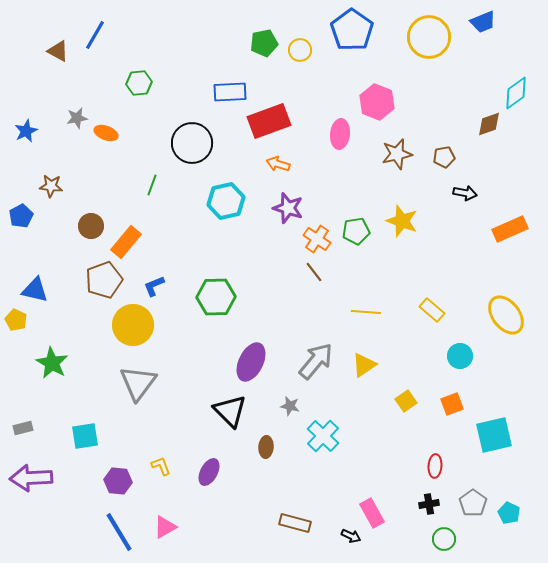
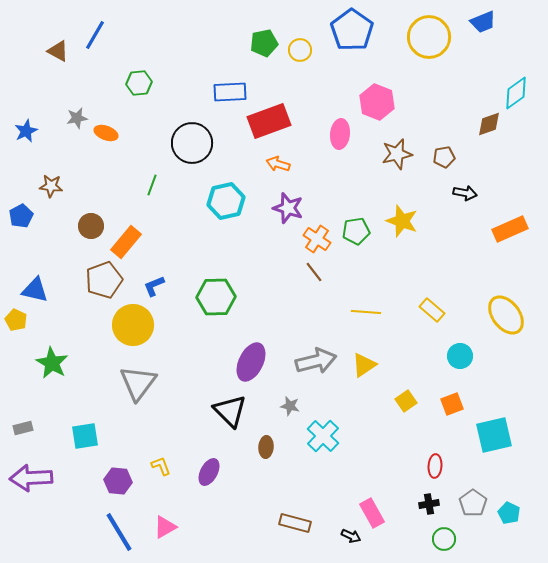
gray arrow at (316, 361): rotated 36 degrees clockwise
